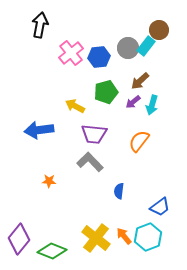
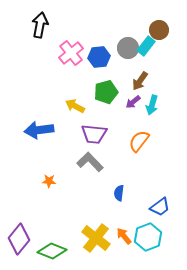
brown arrow: rotated 12 degrees counterclockwise
blue semicircle: moved 2 px down
